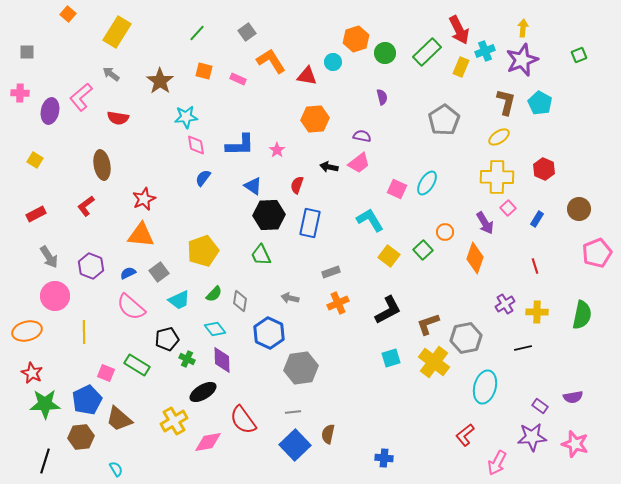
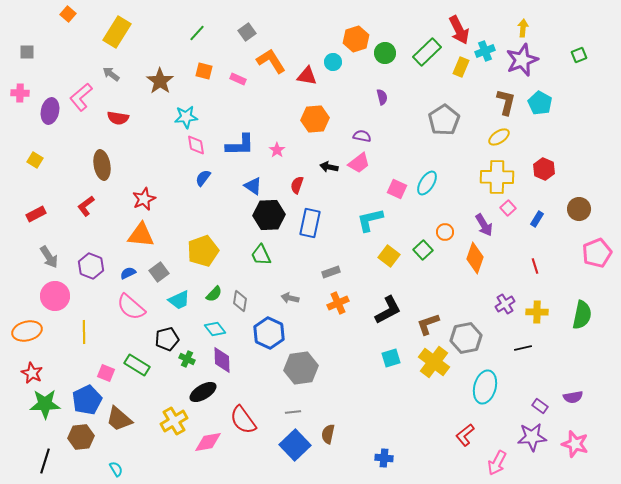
cyan L-shape at (370, 220): rotated 72 degrees counterclockwise
purple arrow at (485, 223): moved 1 px left, 2 px down
